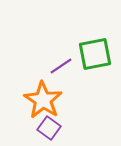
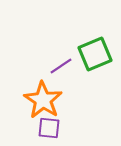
green square: rotated 12 degrees counterclockwise
purple square: rotated 30 degrees counterclockwise
